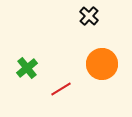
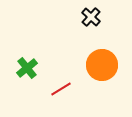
black cross: moved 2 px right, 1 px down
orange circle: moved 1 px down
